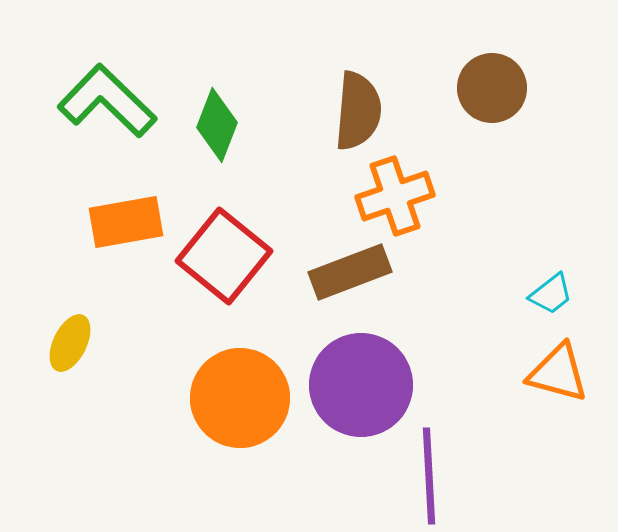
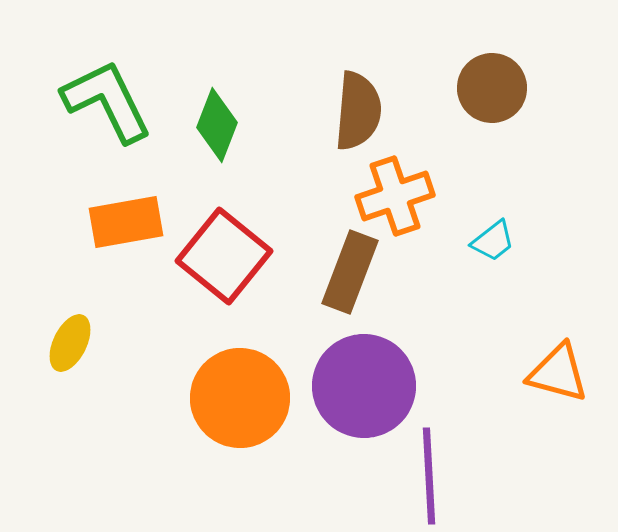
green L-shape: rotated 20 degrees clockwise
brown rectangle: rotated 48 degrees counterclockwise
cyan trapezoid: moved 58 px left, 53 px up
purple circle: moved 3 px right, 1 px down
